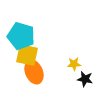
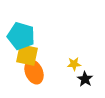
black star: rotated 21 degrees clockwise
